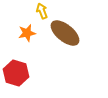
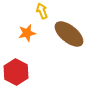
brown ellipse: moved 4 px right, 1 px down
red hexagon: moved 1 px up; rotated 10 degrees clockwise
